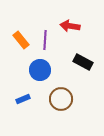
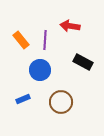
brown circle: moved 3 px down
